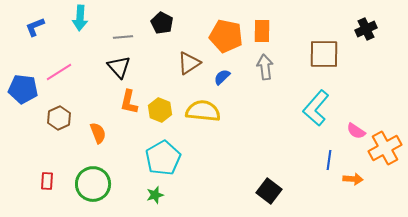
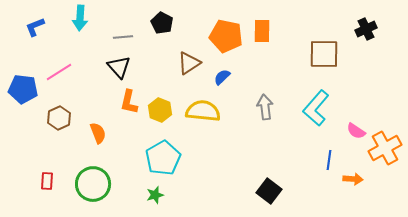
gray arrow: moved 40 px down
